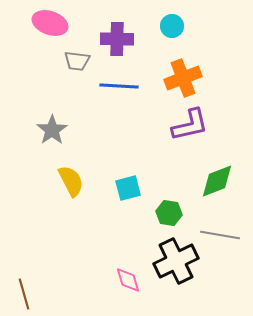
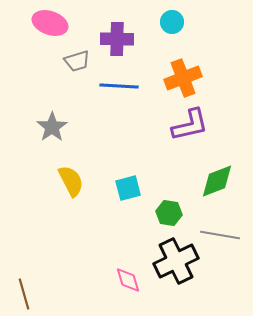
cyan circle: moved 4 px up
gray trapezoid: rotated 24 degrees counterclockwise
gray star: moved 3 px up
